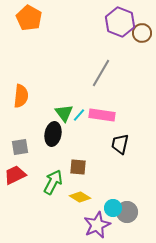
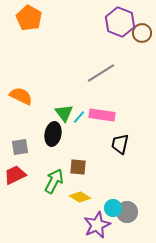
gray line: rotated 28 degrees clockwise
orange semicircle: rotated 70 degrees counterclockwise
cyan line: moved 2 px down
green arrow: moved 1 px right, 1 px up
